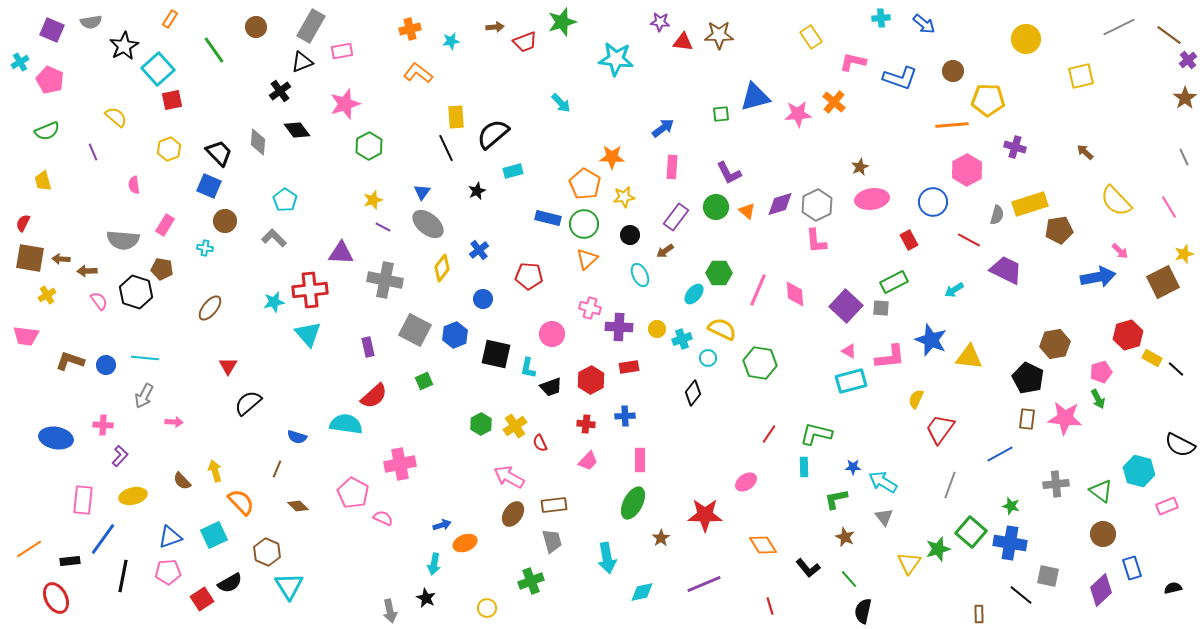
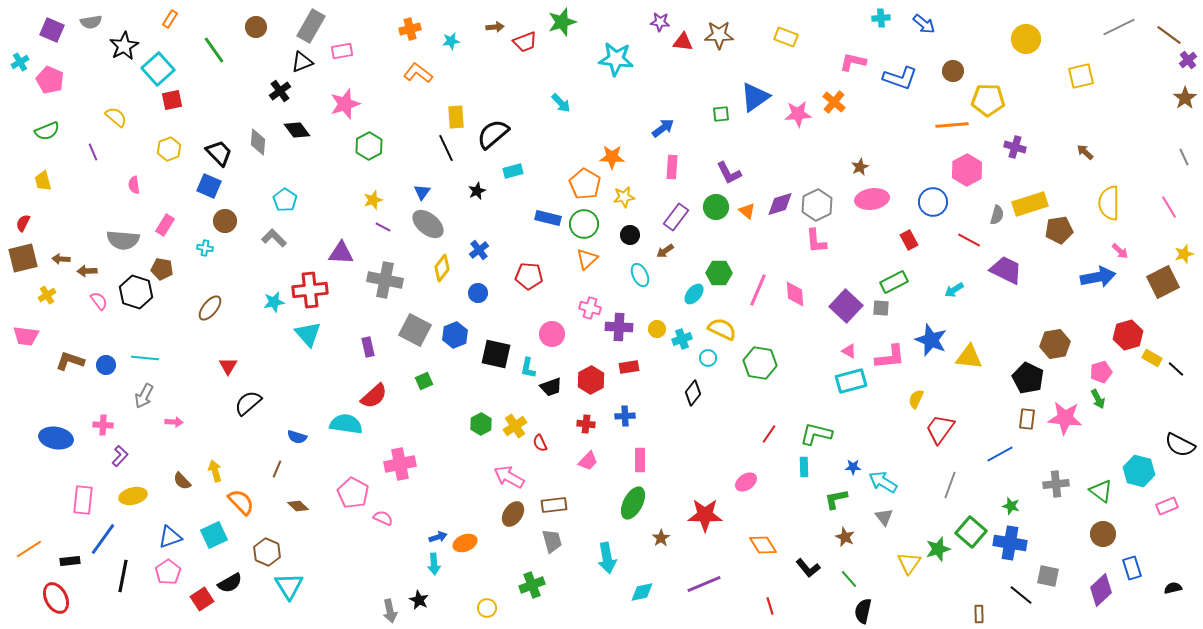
yellow rectangle at (811, 37): moved 25 px left; rotated 35 degrees counterclockwise
blue triangle at (755, 97): rotated 20 degrees counterclockwise
yellow semicircle at (1116, 201): moved 7 px left, 2 px down; rotated 44 degrees clockwise
brown square at (30, 258): moved 7 px left; rotated 24 degrees counterclockwise
blue circle at (483, 299): moved 5 px left, 6 px up
blue arrow at (442, 525): moved 4 px left, 12 px down
cyan arrow at (434, 564): rotated 15 degrees counterclockwise
pink pentagon at (168, 572): rotated 30 degrees counterclockwise
green cross at (531, 581): moved 1 px right, 4 px down
black star at (426, 598): moved 7 px left, 2 px down
